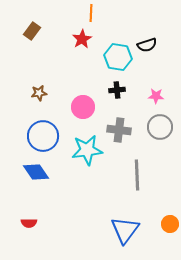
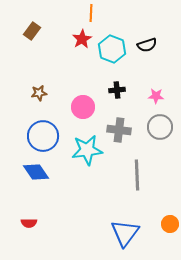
cyan hexagon: moved 6 px left, 8 px up; rotated 12 degrees clockwise
blue triangle: moved 3 px down
